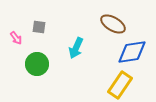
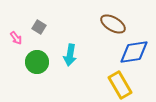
gray square: rotated 24 degrees clockwise
cyan arrow: moved 6 px left, 7 px down; rotated 15 degrees counterclockwise
blue diamond: moved 2 px right
green circle: moved 2 px up
yellow rectangle: rotated 64 degrees counterclockwise
